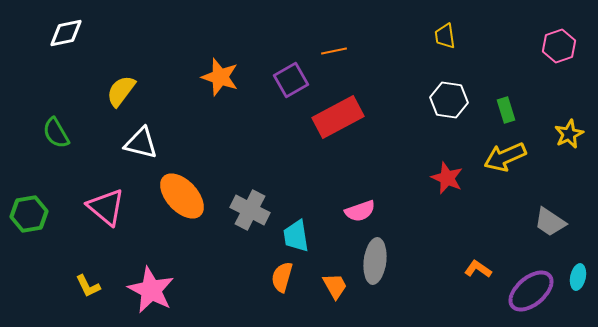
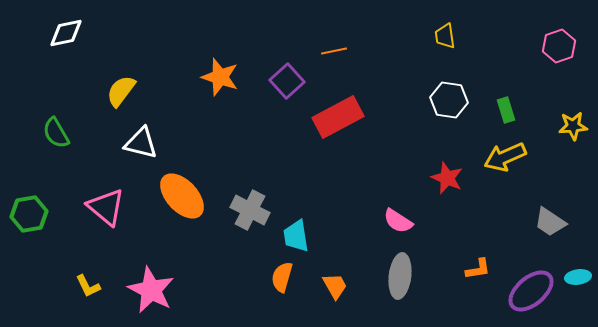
purple square: moved 4 px left, 1 px down; rotated 12 degrees counterclockwise
yellow star: moved 4 px right, 8 px up; rotated 20 degrees clockwise
pink semicircle: moved 38 px right, 10 px down; rotated 52 degrees clockwise
gray ellipse: moved 25 px right, 15 px down
orange L-shape: rotated 136 degrees clockwise
cyan ellipse: rotated 70 degrees clockwise
